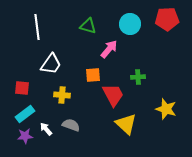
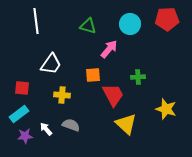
white line: moved 1 px left, 6 px up
cyan rectangle: moved 6 px left
